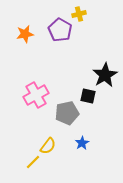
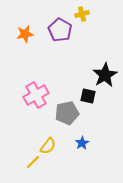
yellow cross: moved 3 px right
